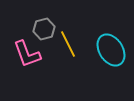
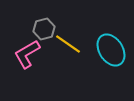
yellow line: rotated 28 degrees counterclockwise
pink L-shape: rotated 80 degrees clockwise
